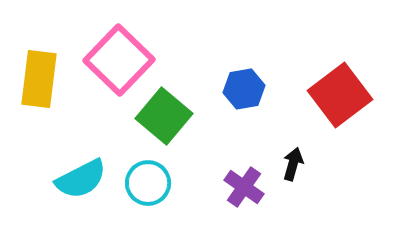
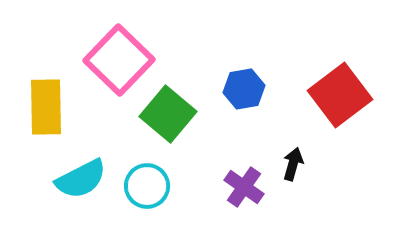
yellow rectangle: moved 7 px right, 28 px down; rotated 8 degrees counterclockwise
green square: moved 4 px right, 2 px up
cyan circle: moved 1 px left, 3 px down
